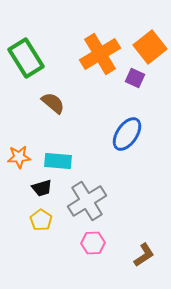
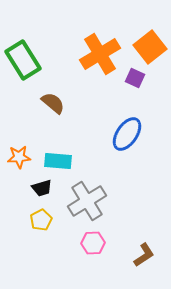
green rectangle: moved 3 px left, 2 px down
yellow pentagon: rotated 10 degrees clockwise
